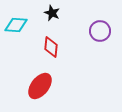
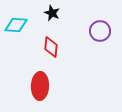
red ellipse: rotated 36 degrees counterclockwise
